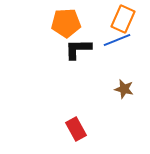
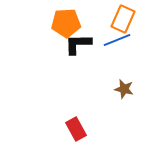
black L-shape: moved 5 px up
